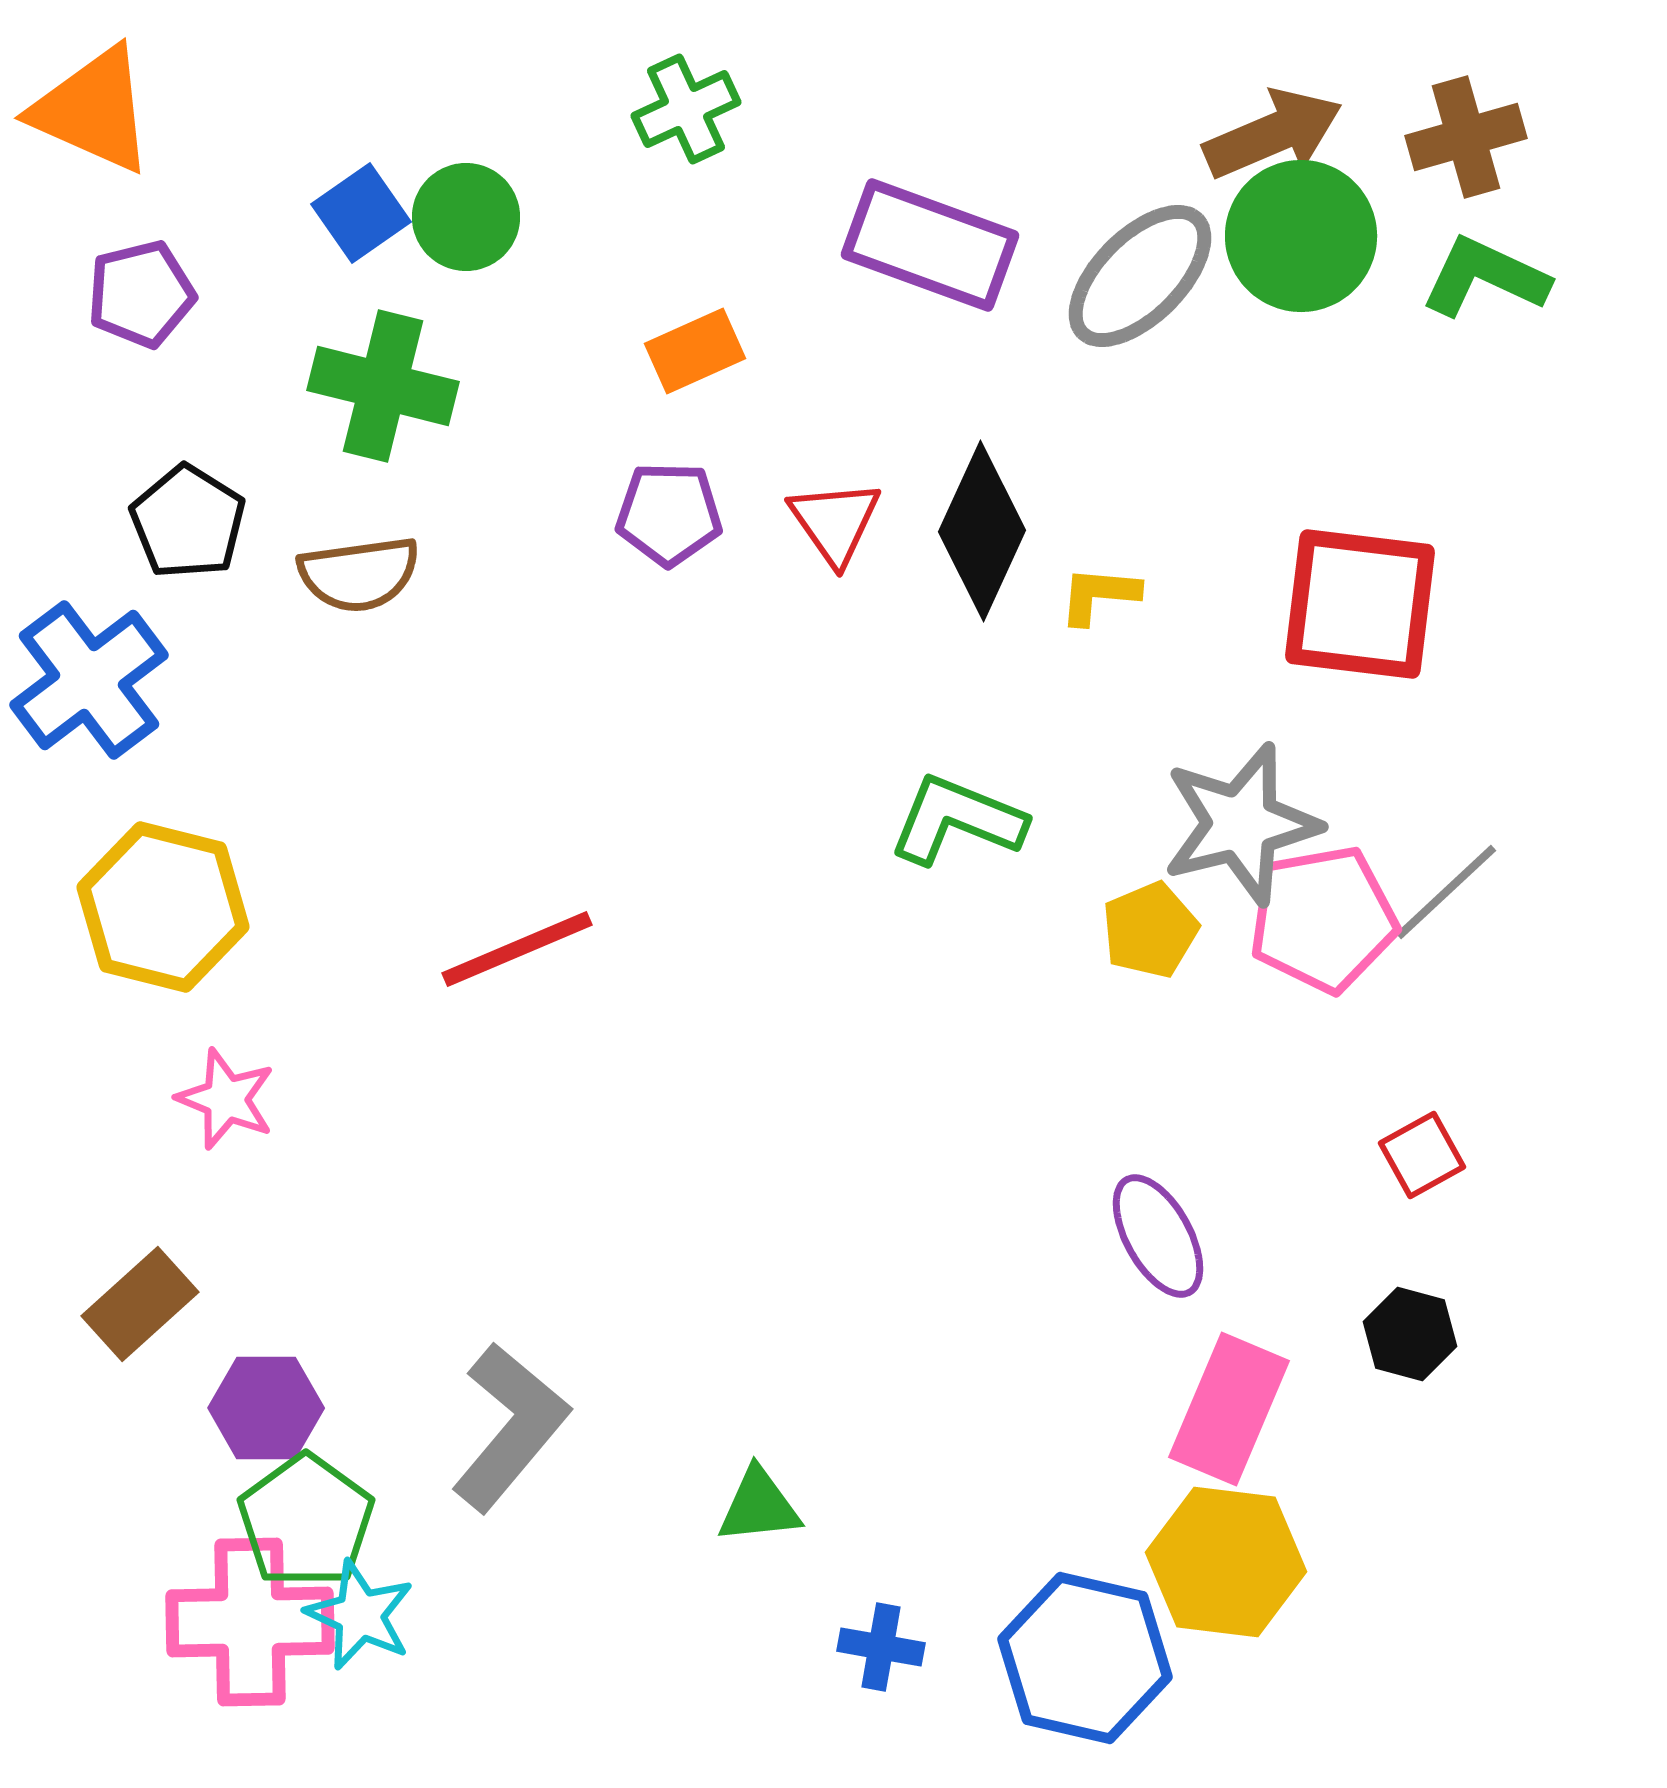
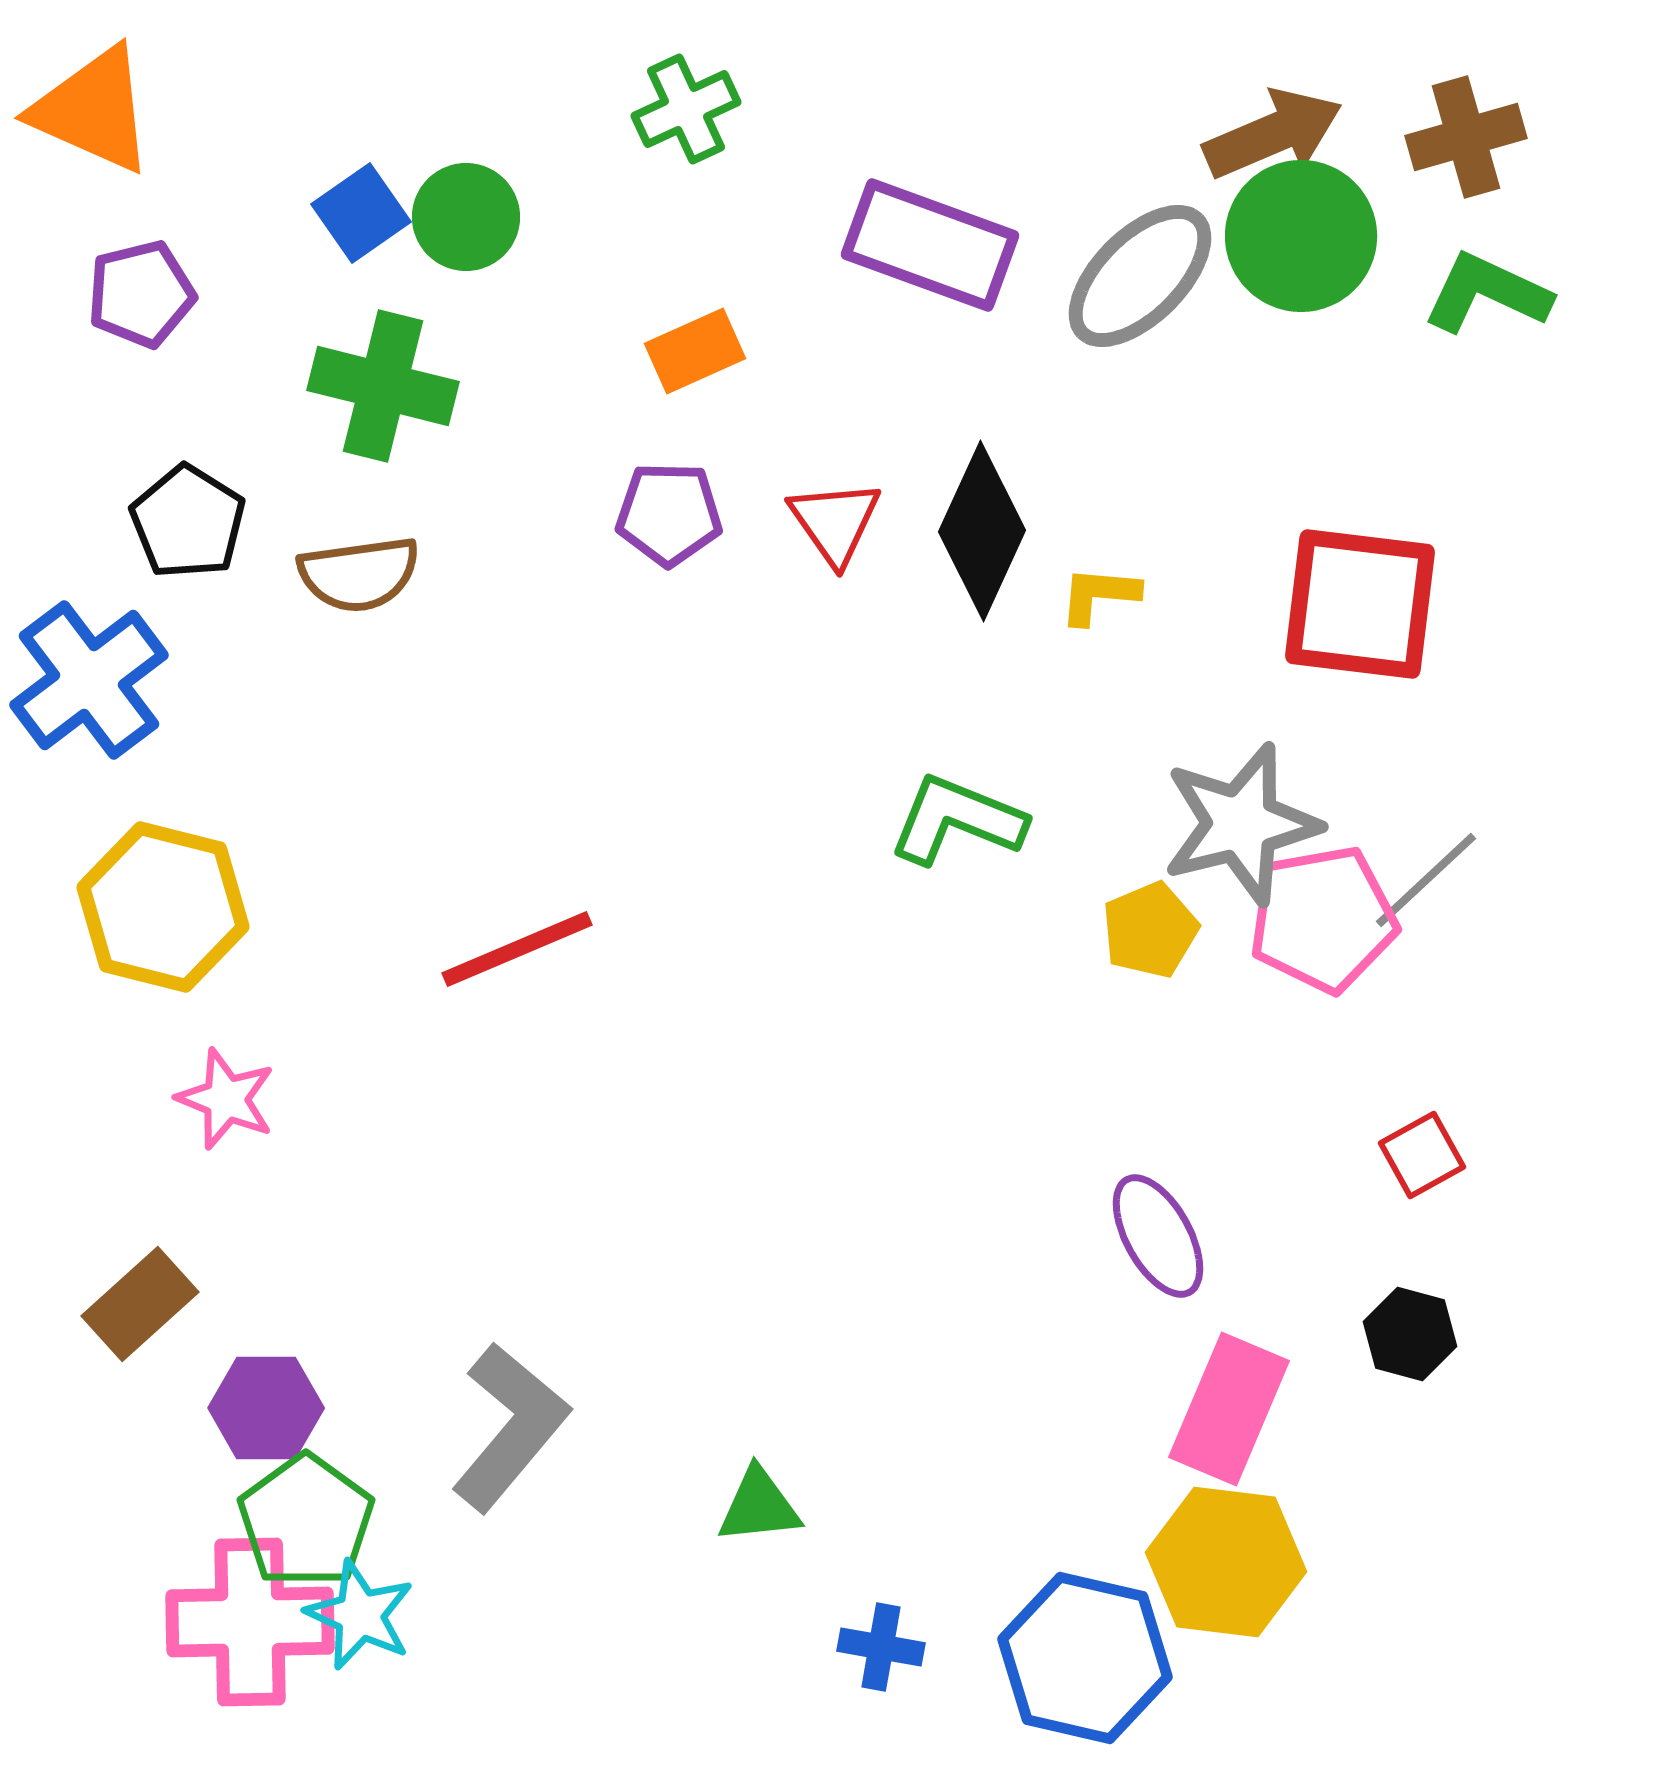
green L-shape at (1485, 277): moved 2 px right, 16 px down
gray line at (1446, 892): moved 20 px left, 12 px up
